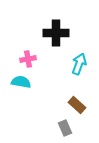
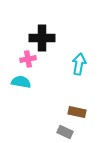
black cross: moved 14 px left, 5 px down
cyan arrow: rotated 10 degrees counterclockwise
brown rectangle: moved 7 px down; rotated 30 degrees counterclockwise
gray rectangle: moved 4 px down; rotated 42 degrees counterclockwise
